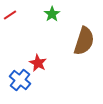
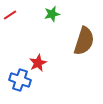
green star: rotated 21 degrees clockwise
red star: rotated 18 degrees clockwise
blue cross: rotated 20 degrees counterclockwise
